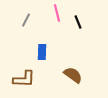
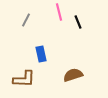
pink line: moved 2 px right, 1 px up
blue rectangle: moved 1 px left, 2 px down; rotated 14 degrees counterclockwise
brown semicircle: rotated 54 degrees counterclockwise
